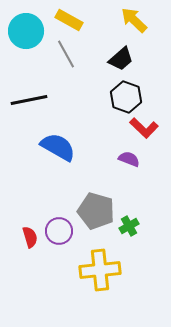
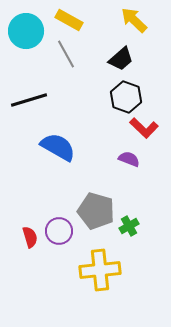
black line: rotated 6 degrees counterclockwise
